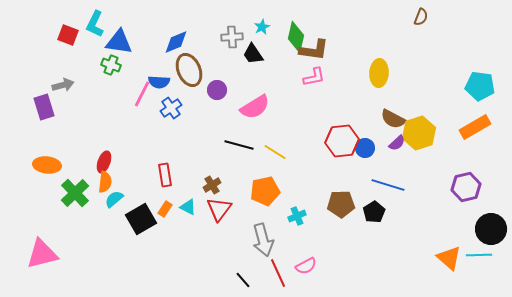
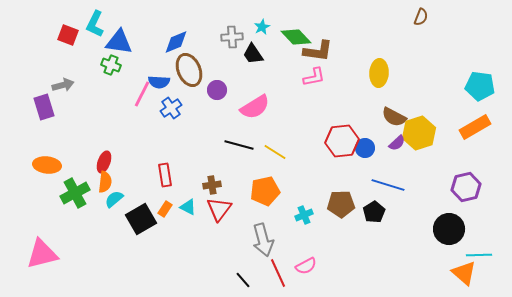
green diamond at (296, 37): rotated 56 degrees counterclockwise
brown L-shape at (314, 50): moved 4 px right, 1 px down
brown semicircle at (393, 119): moved 1 px right, 2 px up
brown cross at (212, 185): rotated 24 degrees clockwise
green cross at (75, 193): rotated 16 degrees clockwise
cyan cross at (297, 216): moved 7 px right, 1 px up
black circle at (491, 229): moved 42 px left
orange triangle at (449, 258): moved 15 px right, 15 px down
